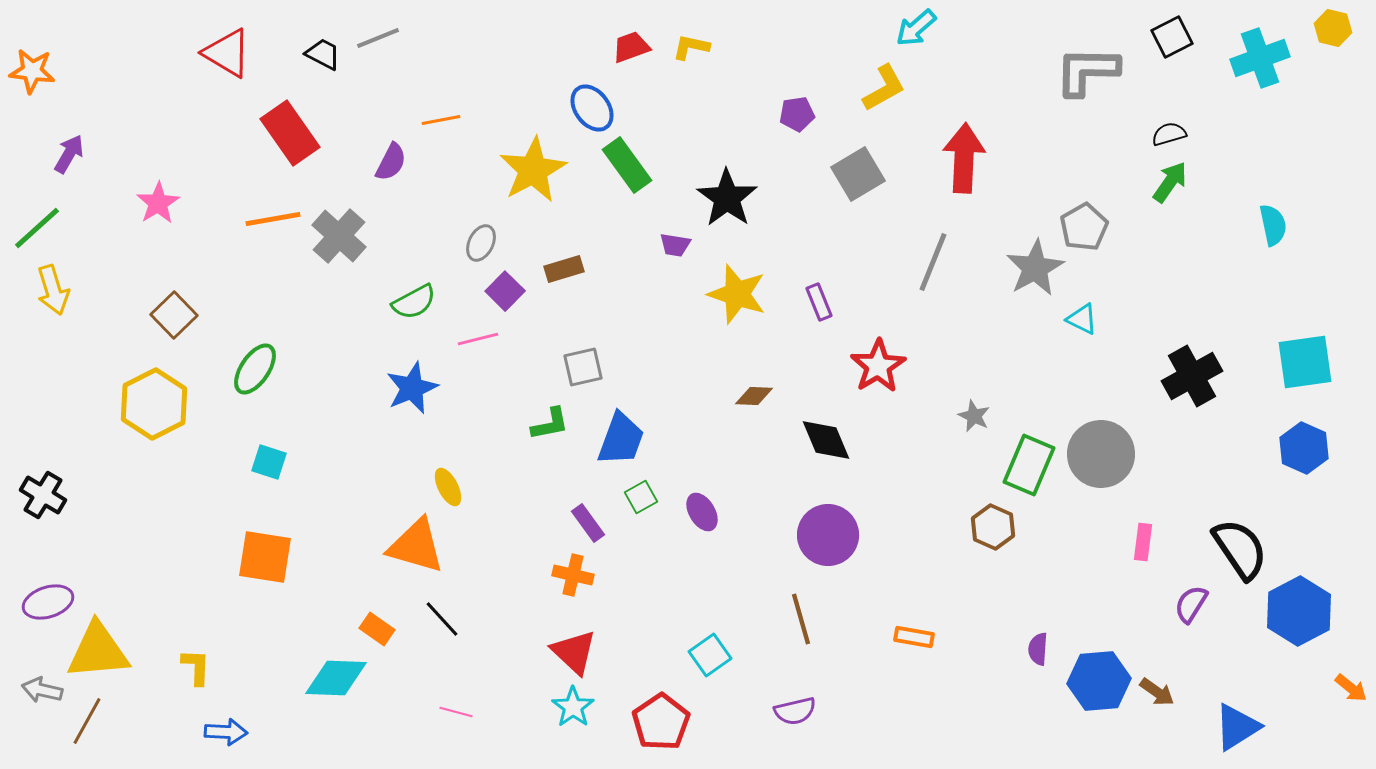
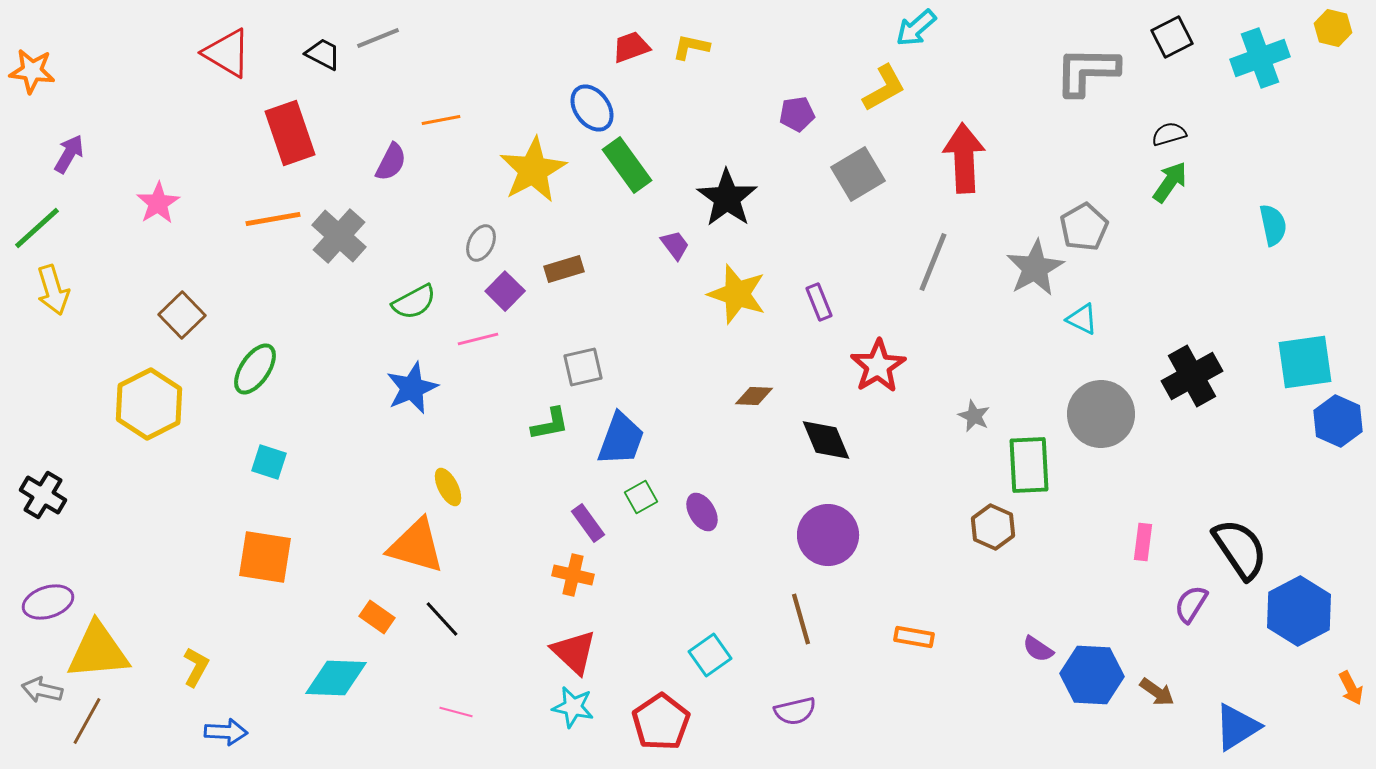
red rectangle at (290, 133): rotated 16 degrees clockwise
red arrow at (964, 158): rotated 6 degrees counterclockwise
purple trapezoid at (675, 245): rotated 136 degrees counterclockwise
brown square at (174, 315): moved 8 px right
yellow hexagon at (154, 404): moved 5 px left
blue hexagon at (1304, 448): moved 34 px right, 27 px up
gray circle at (1101, 454): moved 40 px up
green rectangle at (1029, 465): rotated 26 degrees counterclockwise
orange rectangle at (377, 629): moved 12 px up
purple semicircle at (1038, 649): rotated 60 degrees counterclockwise
yellow L-shape at (196, 667): rotated 27 degrees clockwise
blue hexagon at (1099, 681): moved 7 px left, 6 px up; rotated 8 degrees clockwise
orange arrow at (1351, 688): rotated 24 degrees clockwise
cyan star at (573, 707): rotated 24 degrees counterclockwise
